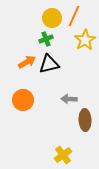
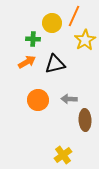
yellow circle: moved 5 px down
green cross: moved 13 px left; rotated 24 degrees clockwise
black triangle: moved 6 px right
orange circle: moved 15 px right
